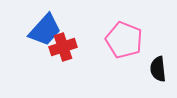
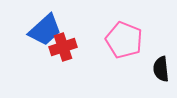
blue trapezoid: rotated 6 degrees clockwise
black semicircle: moved 3 px right
